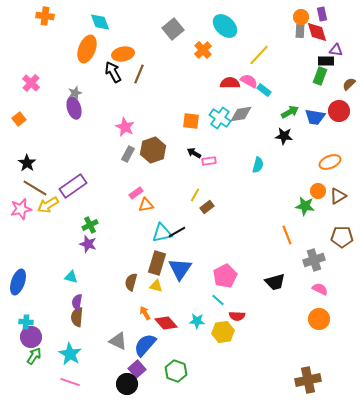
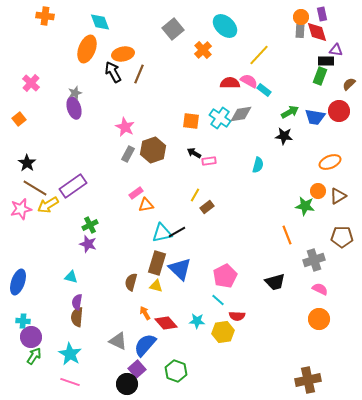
blue triangle at (180, 269): rotated 20 degrees counterclockwise
cyan cross at (26, 322): moved 3 px left, 1 px up
